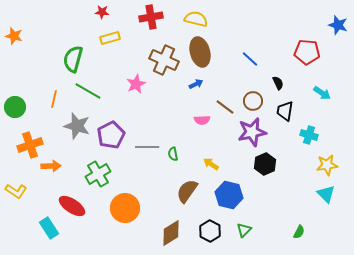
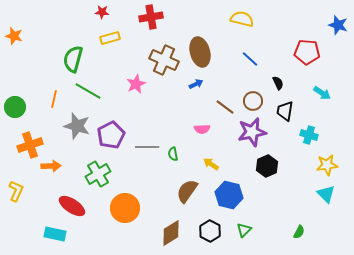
yellow semicircle at (196, 19): moved 46 px right
pink semicircle at (202, 120): moved 9 px down
black hexagon at (265, 164): moved 2 px right, 2 px down
yellow L-shape at (16, 191): rotated 100 degrees counterclockwise
cyan rectangle at (49, 228): moved 6 px right, 6 px down; rotated 45 degrees counterclockwise
